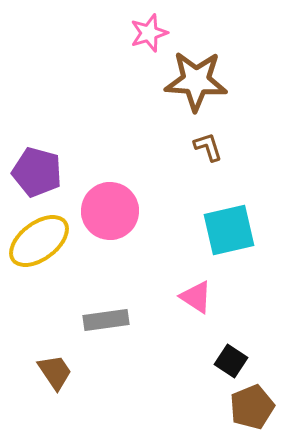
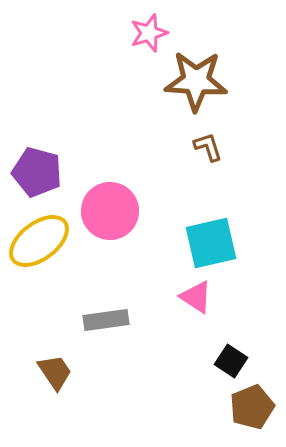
cyan square: moved 18 px left, 13 px down
